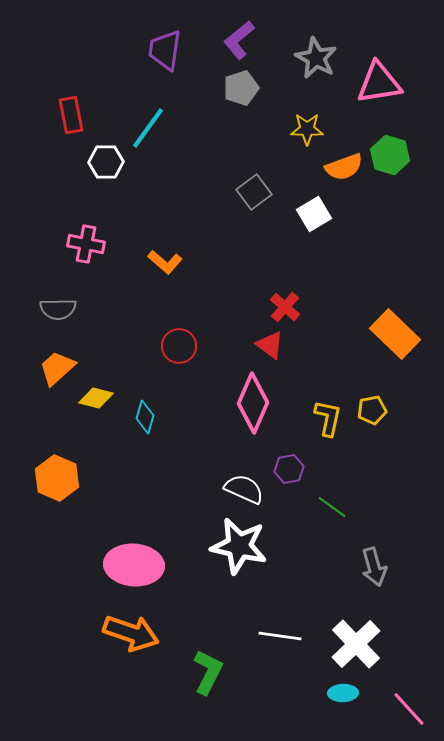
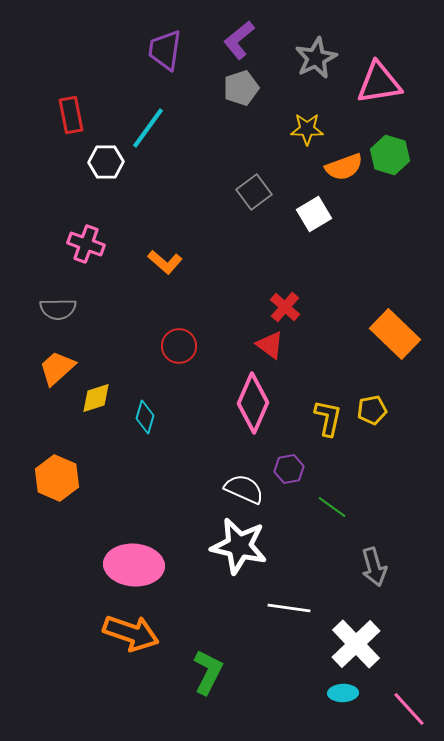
gray star: rotated 18 degrees clockwise
pink cross: rotated 9 degrees clockwise
yellow diamond: rotated 32 degrees counterclockwise
white line: moved 9 px right, 28 px up
